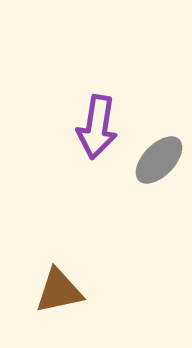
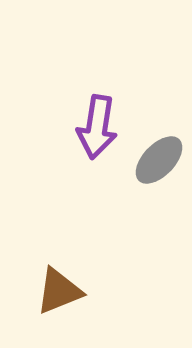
brown triangle: rotated 10 degrees counterclockwise
